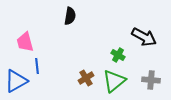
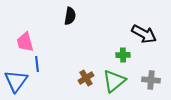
black arrow: moved 3 px up
green cross: moved 5 px right; rotated 32 degrees counterclockwise
blue line: moved 2 px up
blue triangle: rotated 25 degrees counterclockwise
